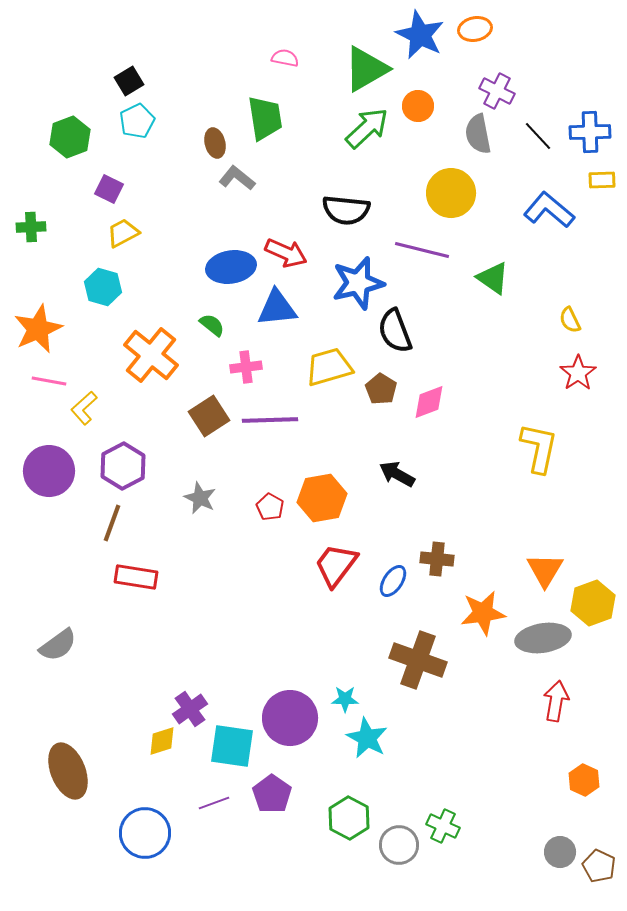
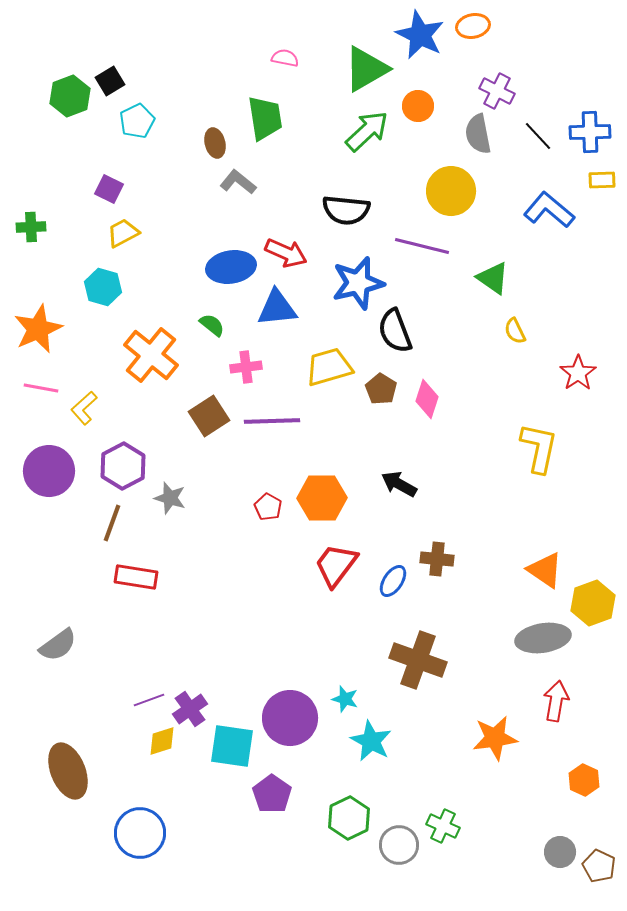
orange ellipse at (475, 29): moved 2 px left, 3 px up
black square at (129, 81): moved 19 px left
green arrow at (367, 128): moved 3 px down
green hexagon at (70, 137): moved 41 px up
gray L-shape at (237, 178): moved 1 px right, 4 px down
yellow circle at (451, 193): moved 2 px up
purple line at (422, 250): moved 4 px up
yellow semicircle at (570, 320): moved 55 px left, 11 px down
pink line at (49, 381): moved 8 px left, 7 px down
pink diamond at (429, 402): moved 2 px left, 3 px up; rotated 51 degrees counterclockwise
purple line at (270, 420): moved 2 px right, 1 px down
black arrow at (397, 474): moved 2 px right, 10 px down
gray star at (200, 498): moved 30 px left; rotated 8 degrees counterclockwise
orange hexagon at (322, 498): rotated 9 degrees clockwise
red pentagon at (270, 507): moved 2 px left
orange triangle at (545, 570): rotated 27 degrees counterclockwise
orange star at (483, 613): moved 12 px right, 125 px down
cyan star at (345, 699): rotated 16 degrees clockwise
cyan star at (367, 738): moved 4 px right, 3 px down
purple line at (214, 803): moved 65 px left, 103 px up
green hexagon at (349, 818): rotated 6 degrees clockwise
blue circle at (145, 833): moved 5 px left
